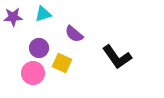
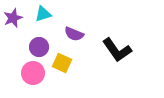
purple star: moved 1 px down; rotated 18 degrees counterclockwise
purple semicircle: rotated 18 degrees counterclockwise
purple circle: moved 1 px up
black L-shape: moved 7 px up
